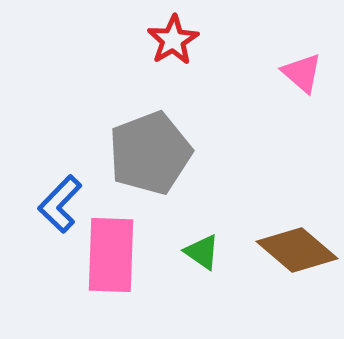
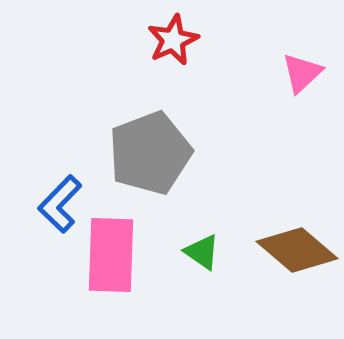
red star: rotated 6 degrees clockwise
pink triangle: rotated 36 degrees clockwise
